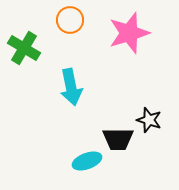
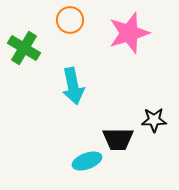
cyan arrow: moved 2 px right, 1 px up
black star: moved 5 px right; rotated 20 degrees counterclockwise
